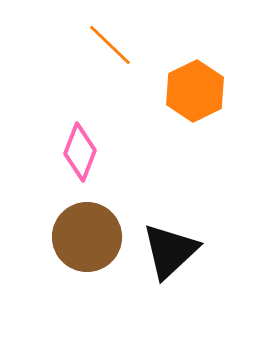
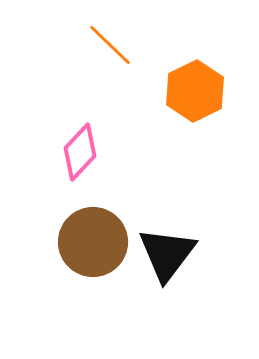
pink diamond: rotated 22 degrees clockwise
brown circle: moved 6 px right, 5 px down
black triangle: moved 3 px left, 3 px down; rotated 10 degrees counterclockwise
